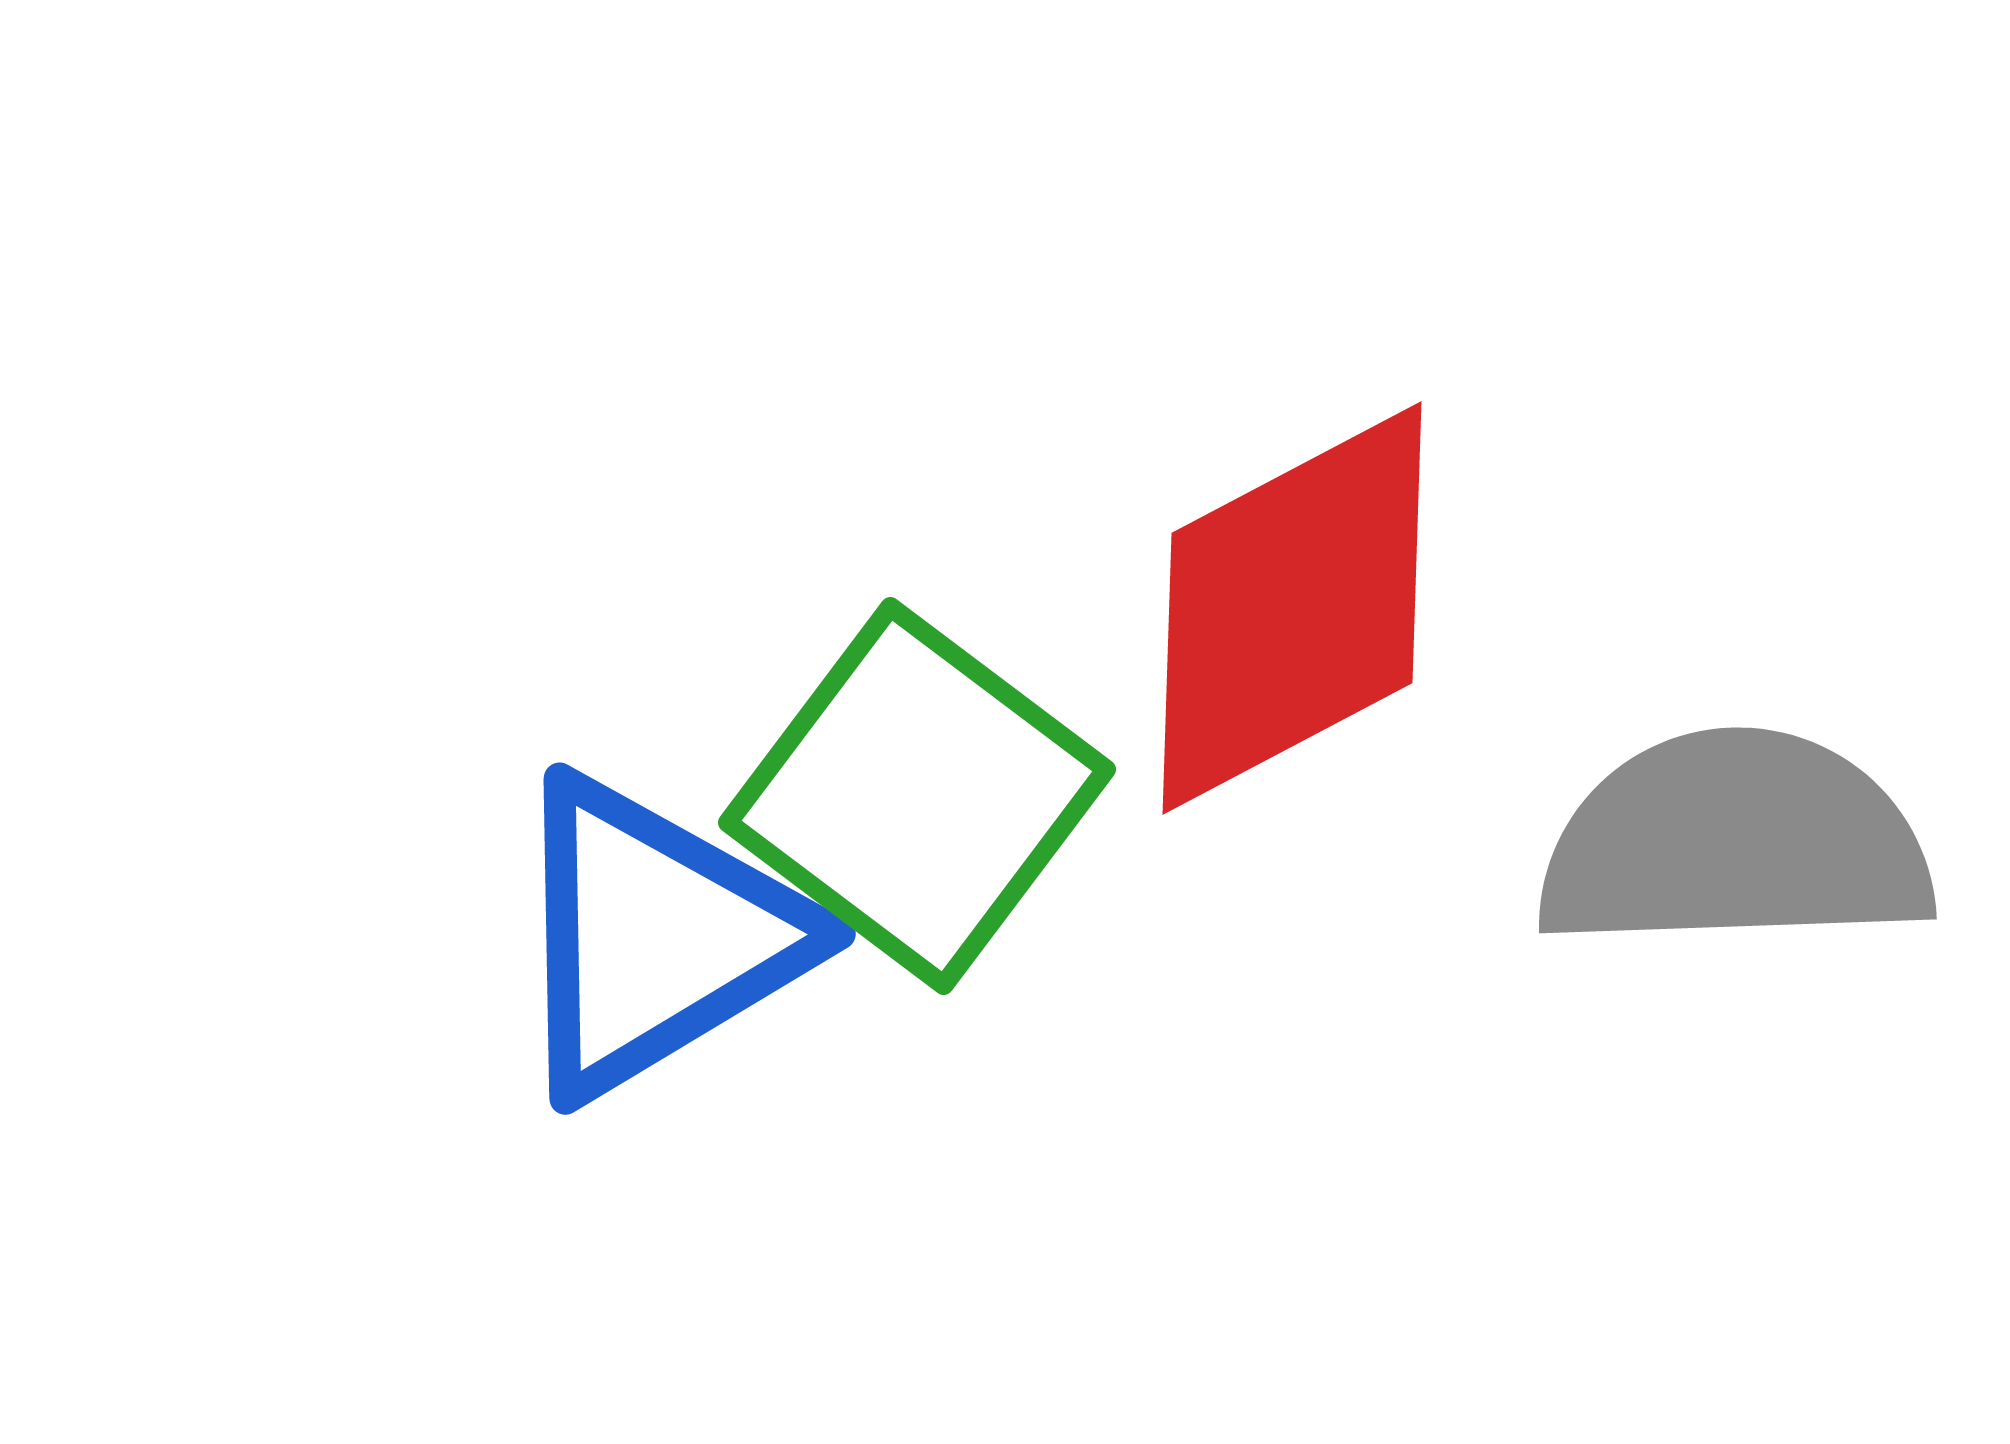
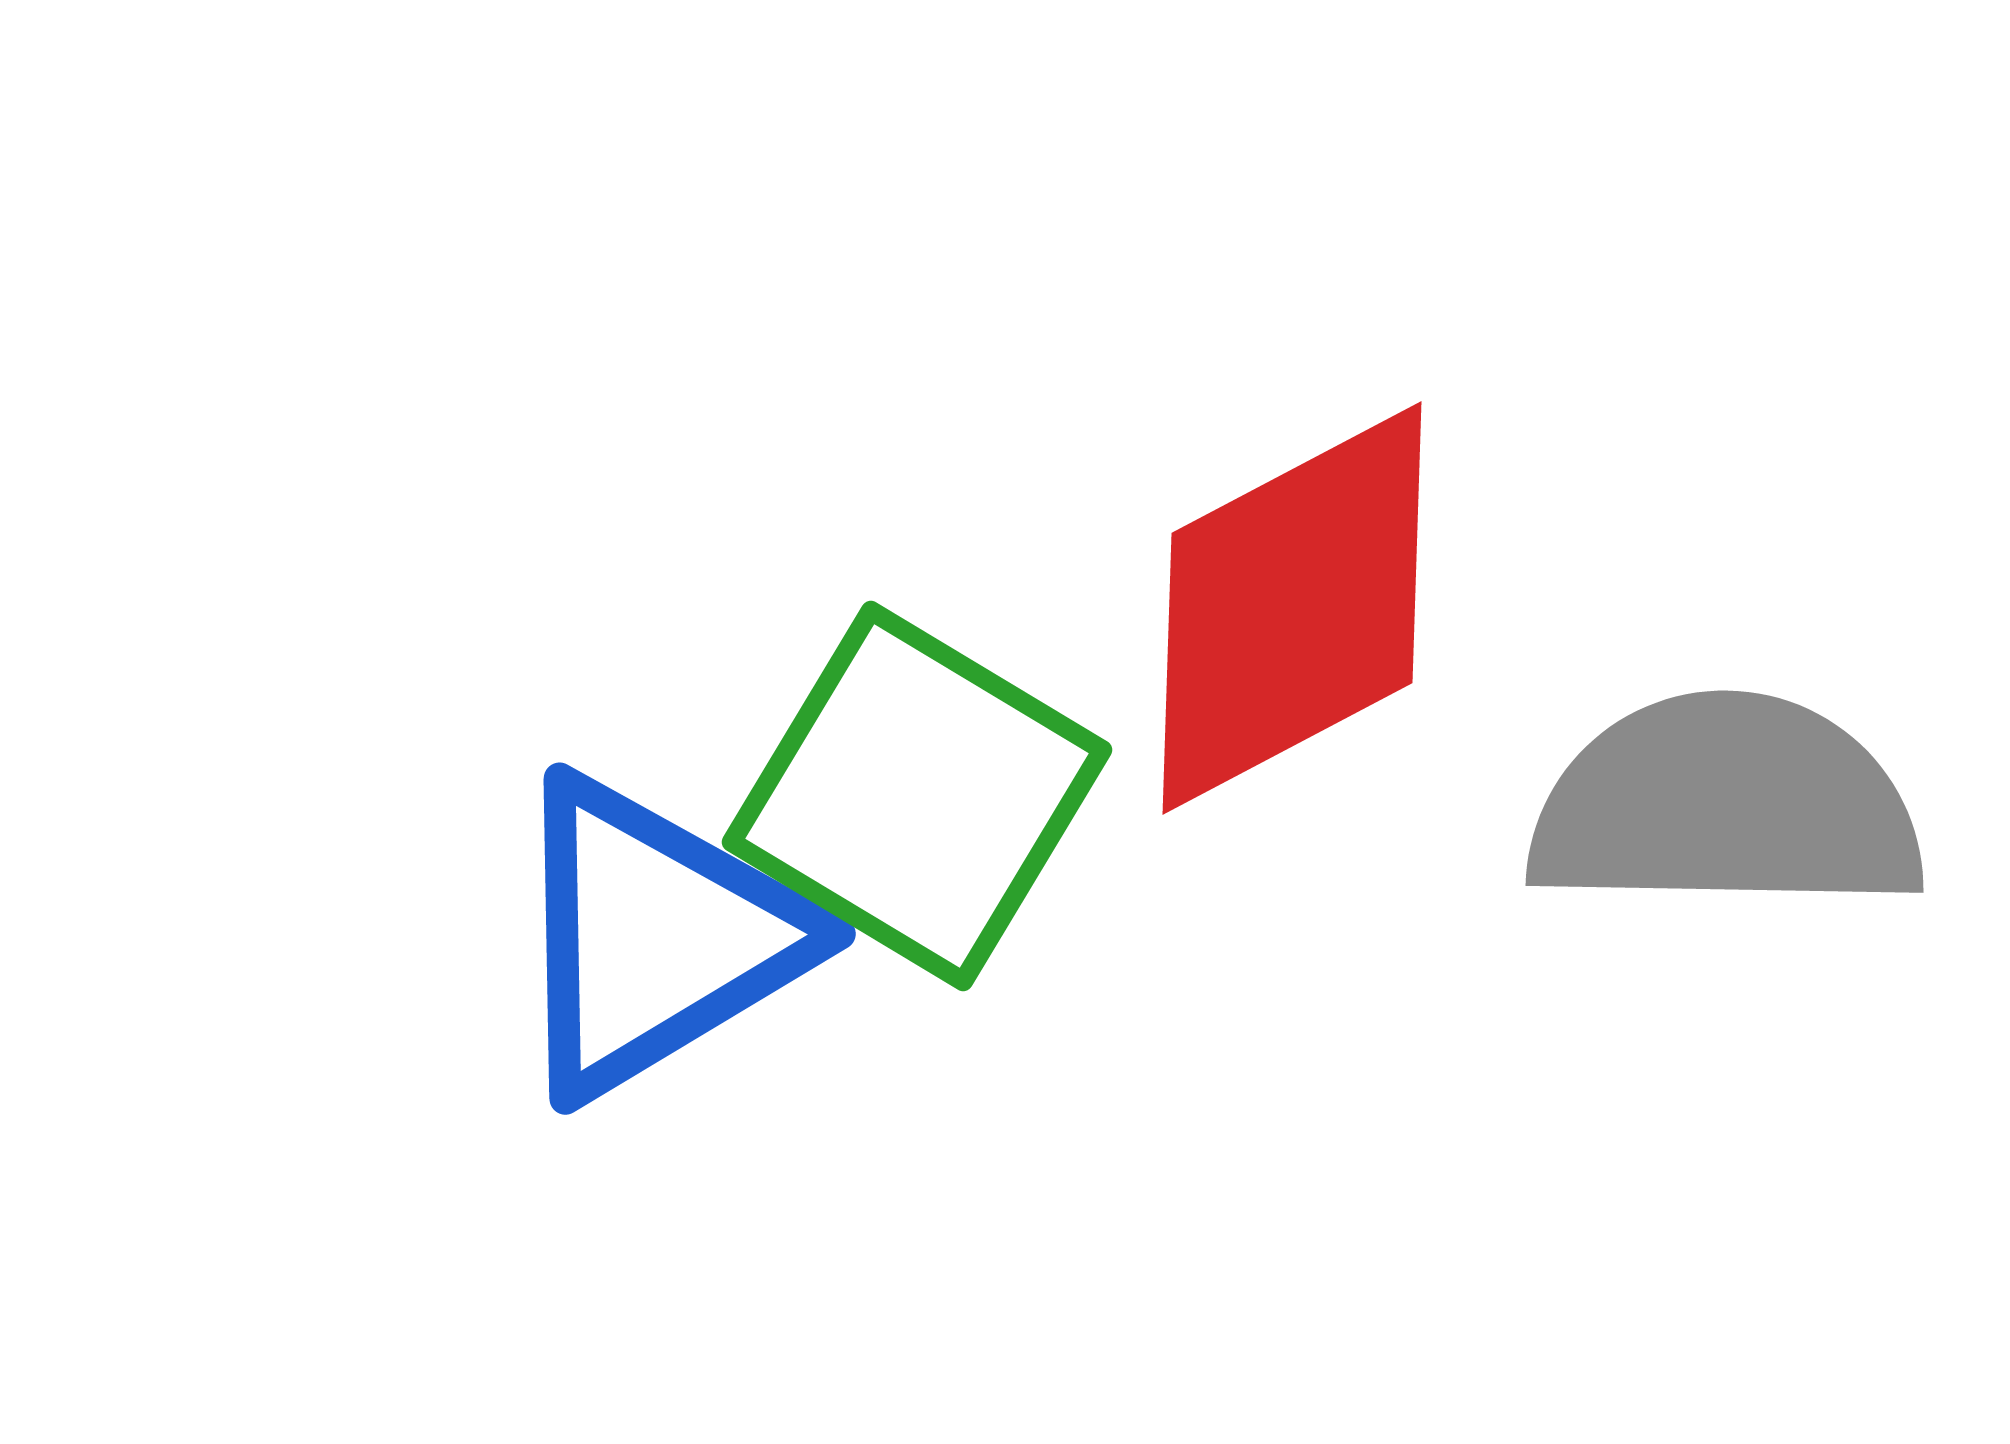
green square: rotated 6 degrees counterclockwise
gray semicircle: moved 9 px left, 37 px up; rotated 3 degrees clockwise
